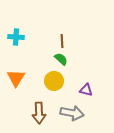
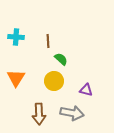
brown line: moved 14 px left
brown arrow: moved 1 px down
